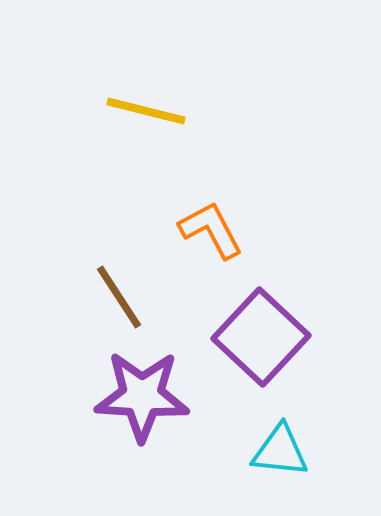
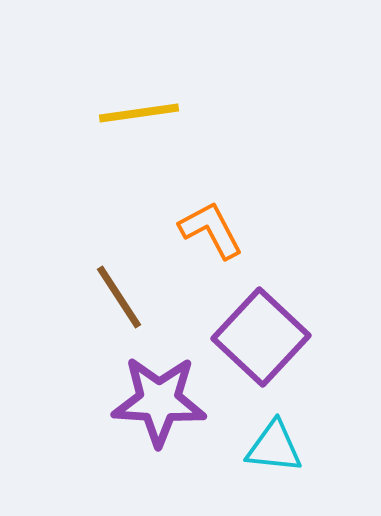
yellow line: moved 7 px left, 2 px down; rotated 22 degrees counterclockwise
purple star: moved 17 px right, 5 px down
cyan triangle: moved 6 px left, 4 px up
